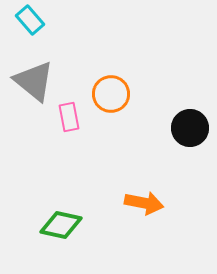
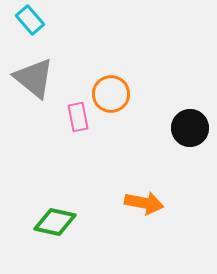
gray triangle: moved 3 px up
pink rectangle: moved 9 px right
green diamond: moved 6 px left, 3 px up
